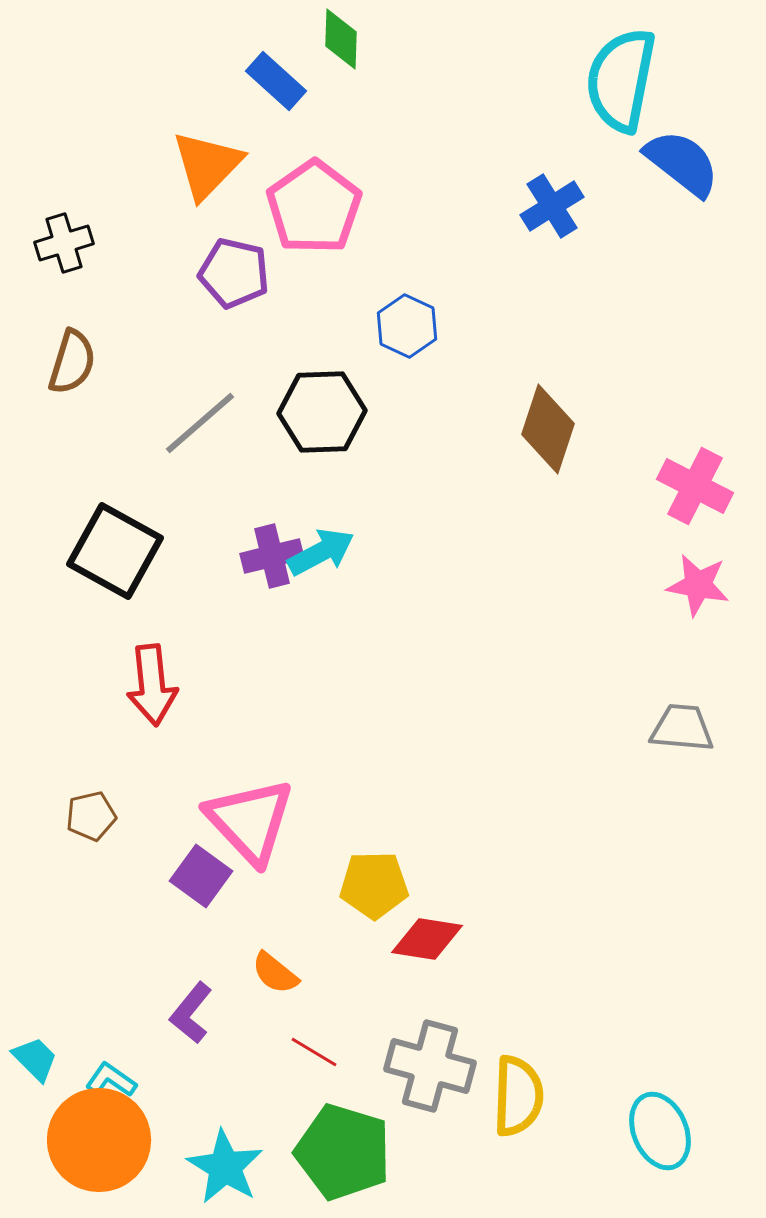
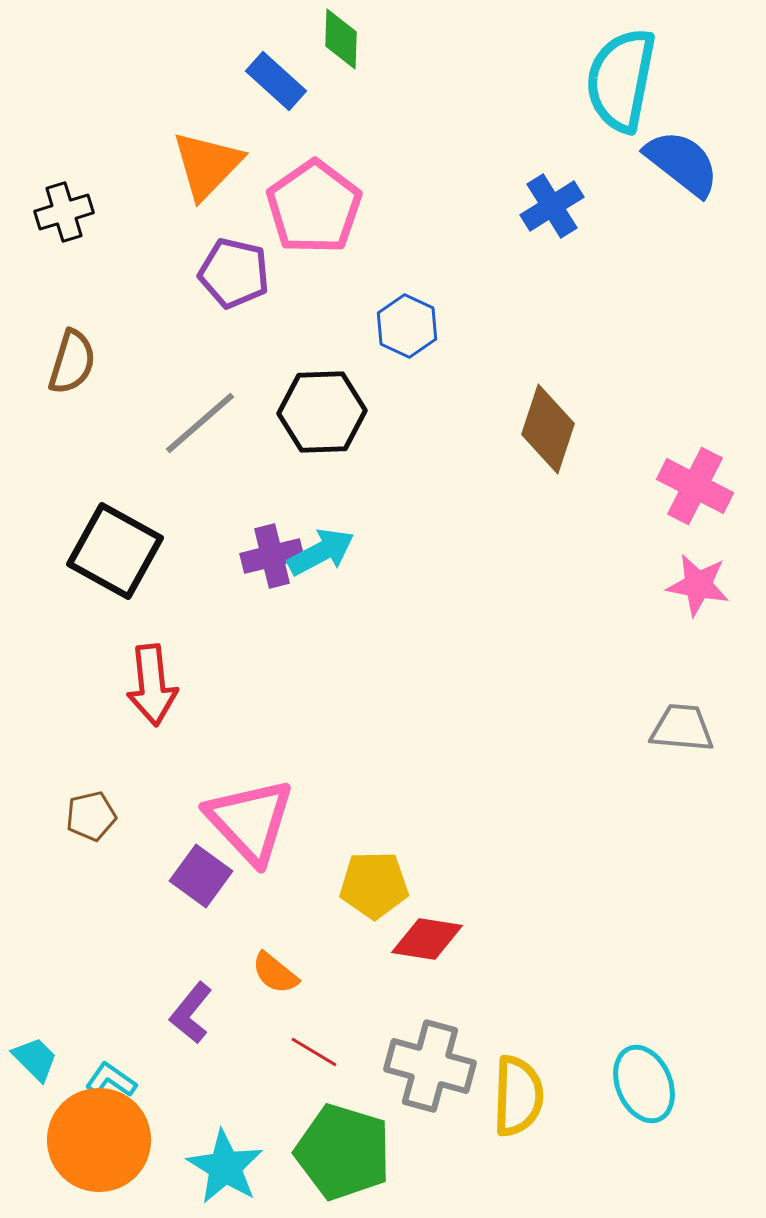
black cross: moved 31 px up
cyan ellipse: moved 16 px left, 47 px up
